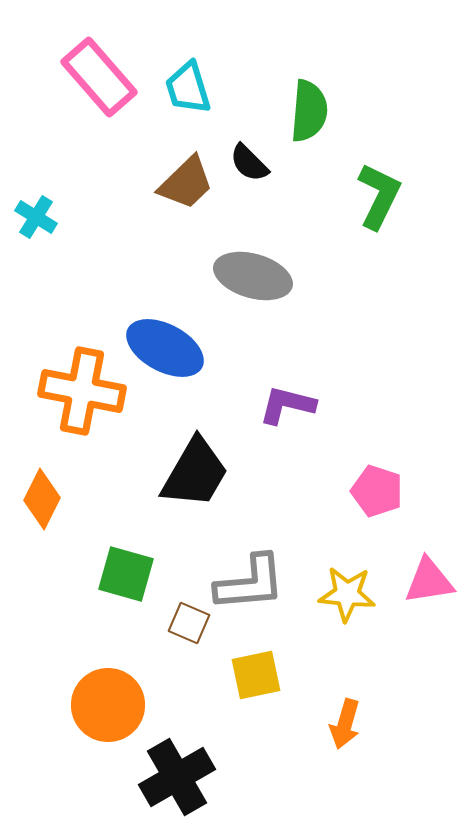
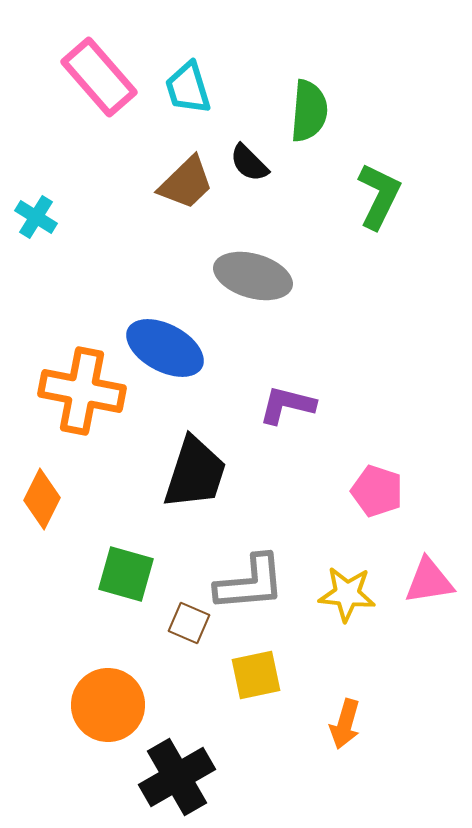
black trapezoid: rotated 12 degrees counterclockwise
